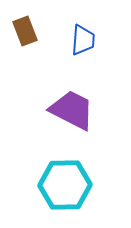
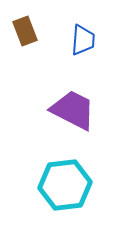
purple trapezoid: moved 1 px right
cyan hexagon: rotated 6 degrees counterclockwise
